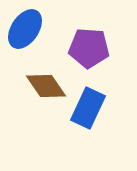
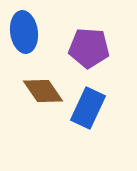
blue ellipse: moved 1 px left, 3 px down; rotated 42 degrees counterclockwise
brown diamond: moved 3 px left, 5 px down
